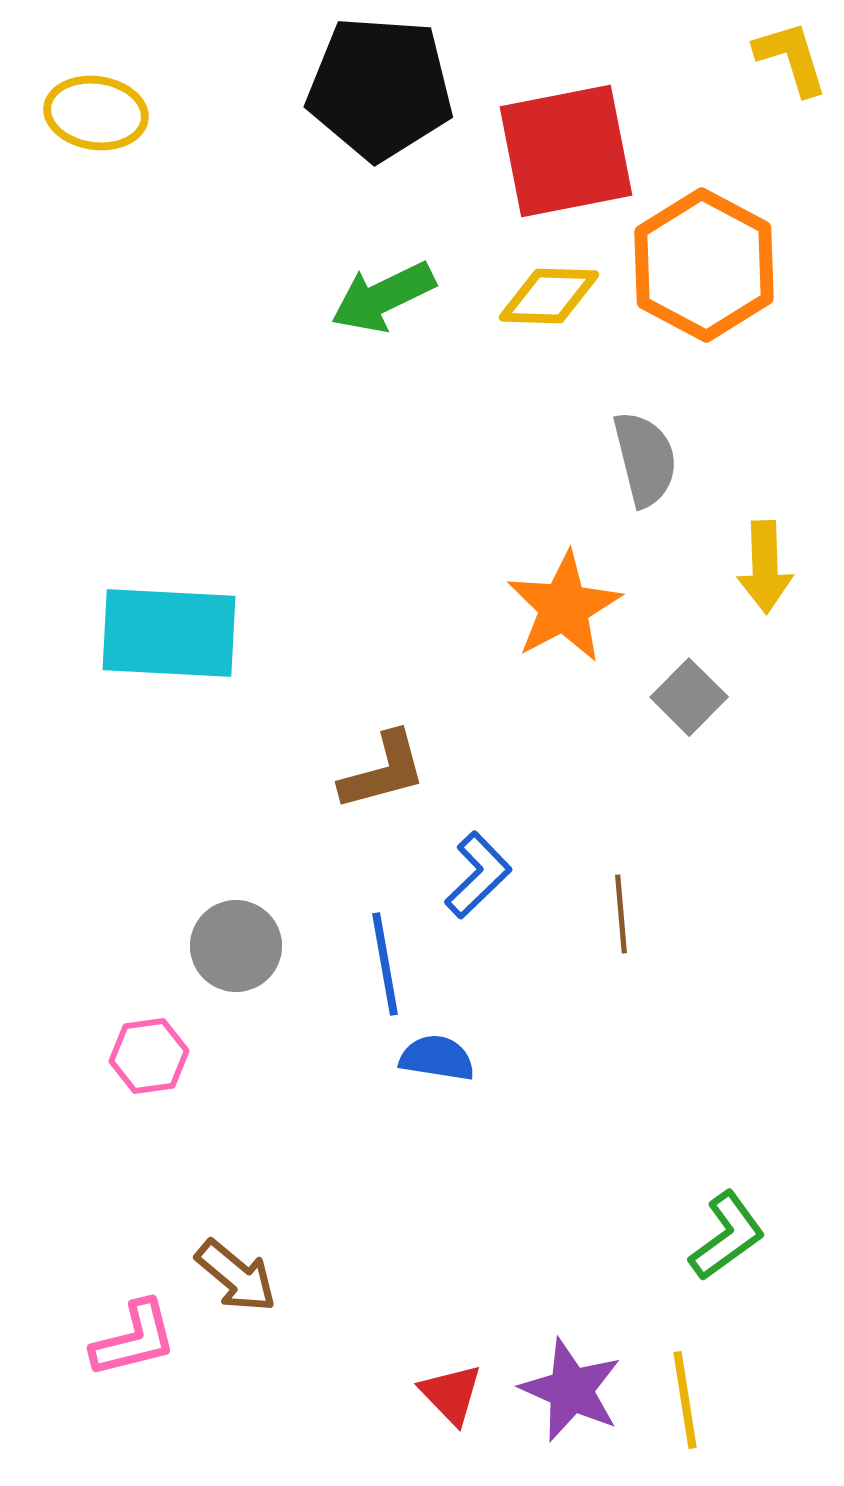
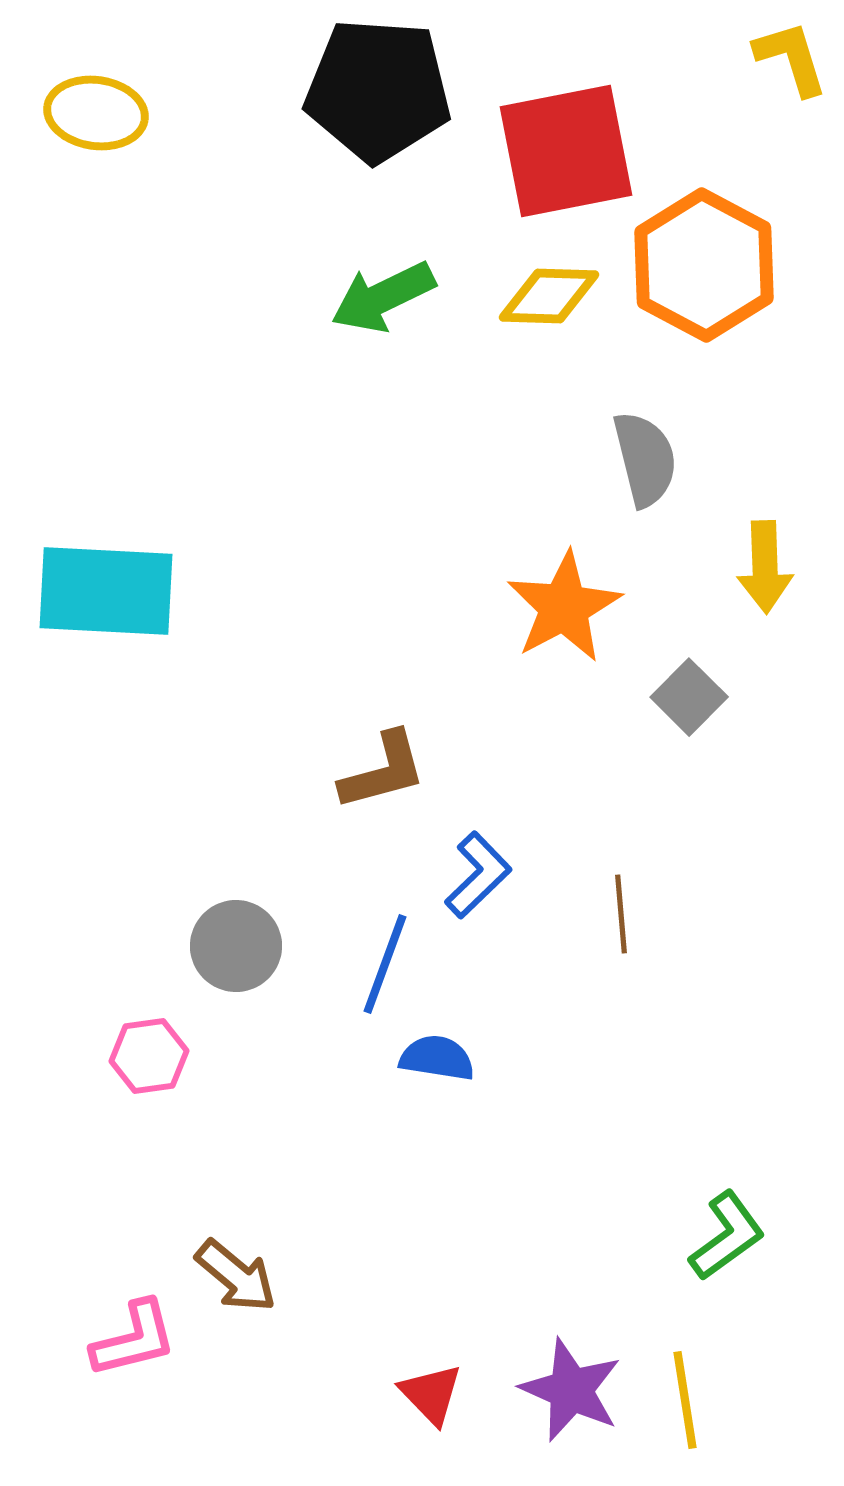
black pentagon: moved 2 px left, 2 px down
cyan rectangle: moved 63 px left, 42 px up
blue line: rotated 30 degrees clockwise
red triangle: moved 20 px left
